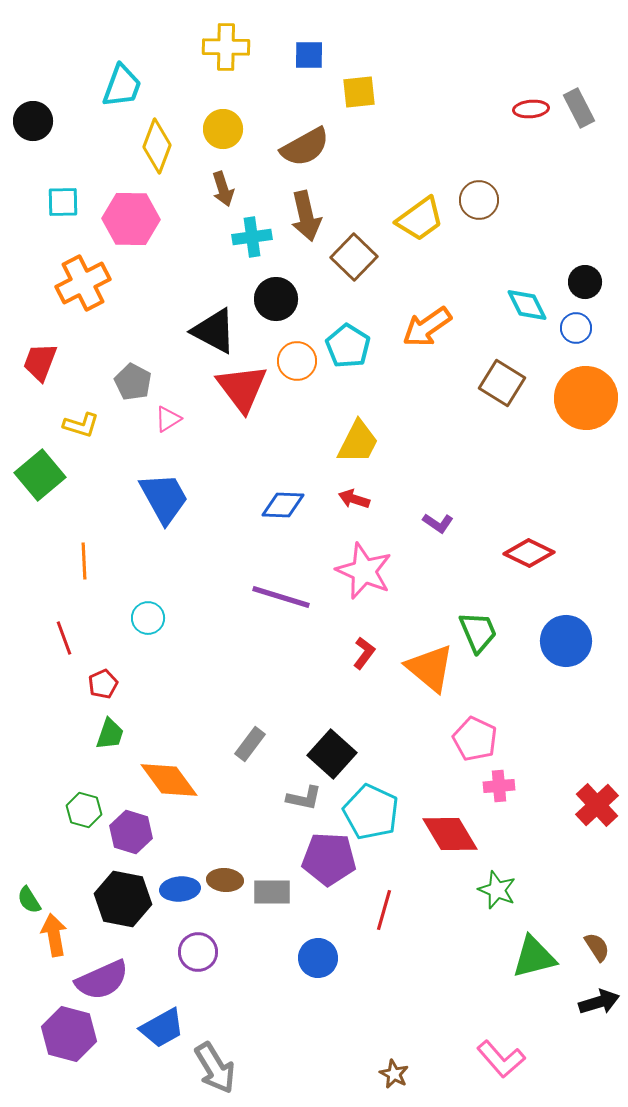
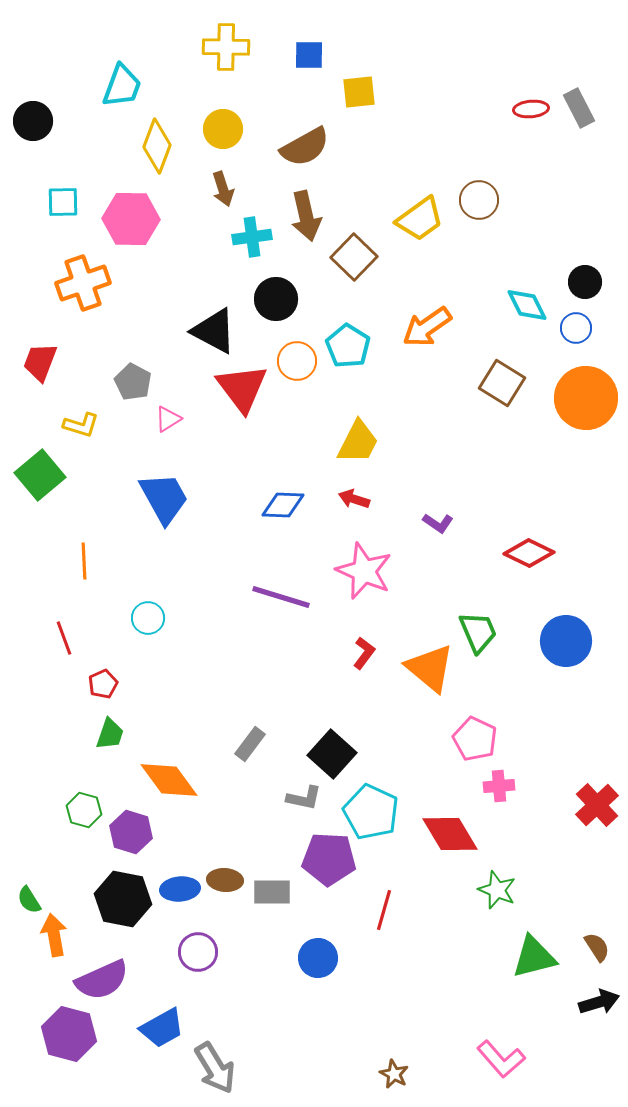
orange cross at (83, 283): rotated 8 degrees clockwise
